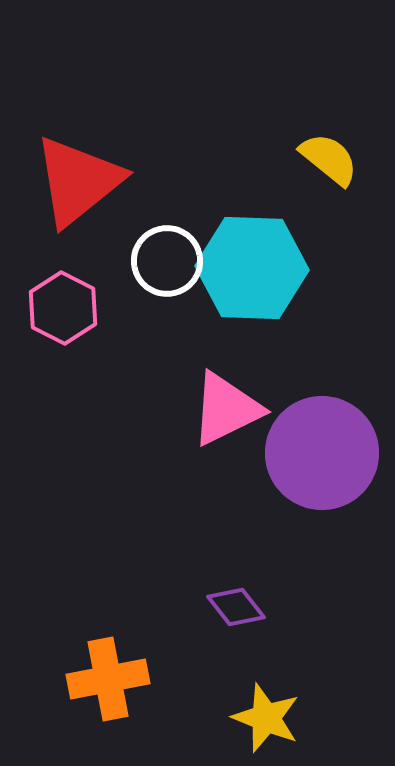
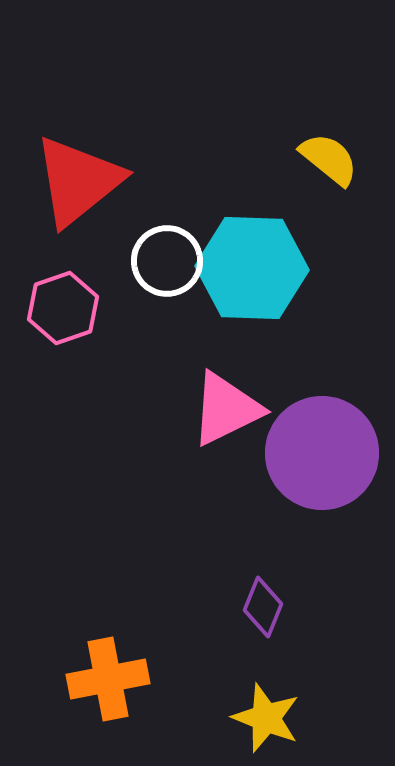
pink hexagon: rotated 14 degrees clockwise
purple diamond: moved 27 px right; rotated 60 degrees clockwise
